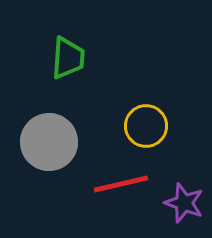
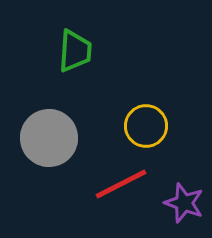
green trapezoid: moved 7 px right, 7 px up
gray circle: moved 4 px up
red line: rotated 14 degrees counterclockwise
